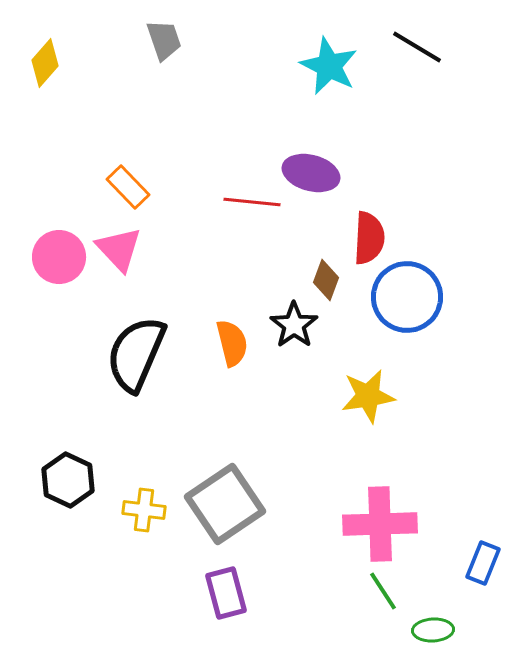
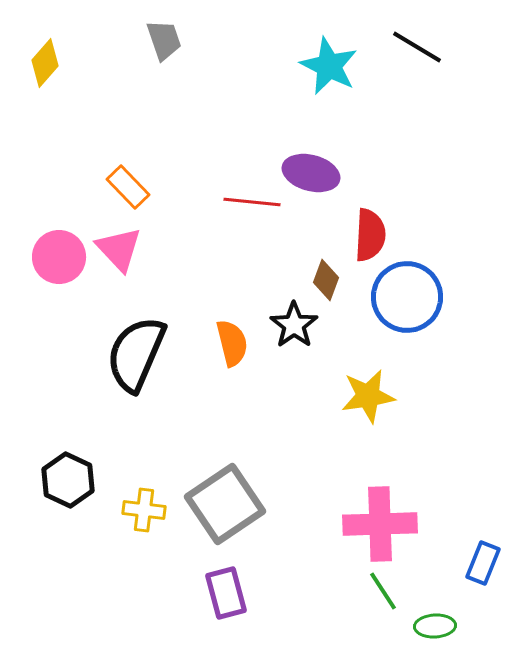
red semicircle: moved 1 px right, 3 px up
green ellipse: moved 2 px right, 4 px up
